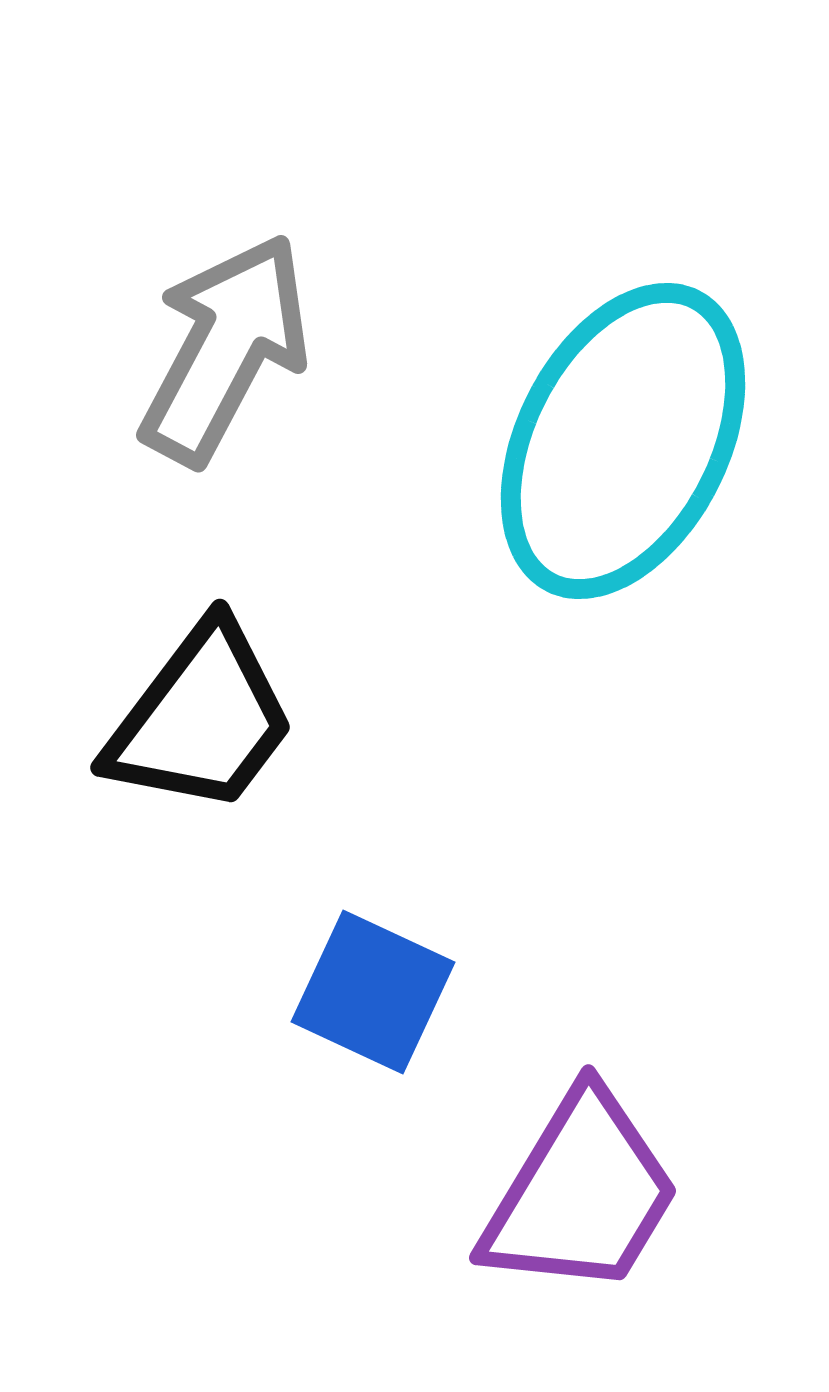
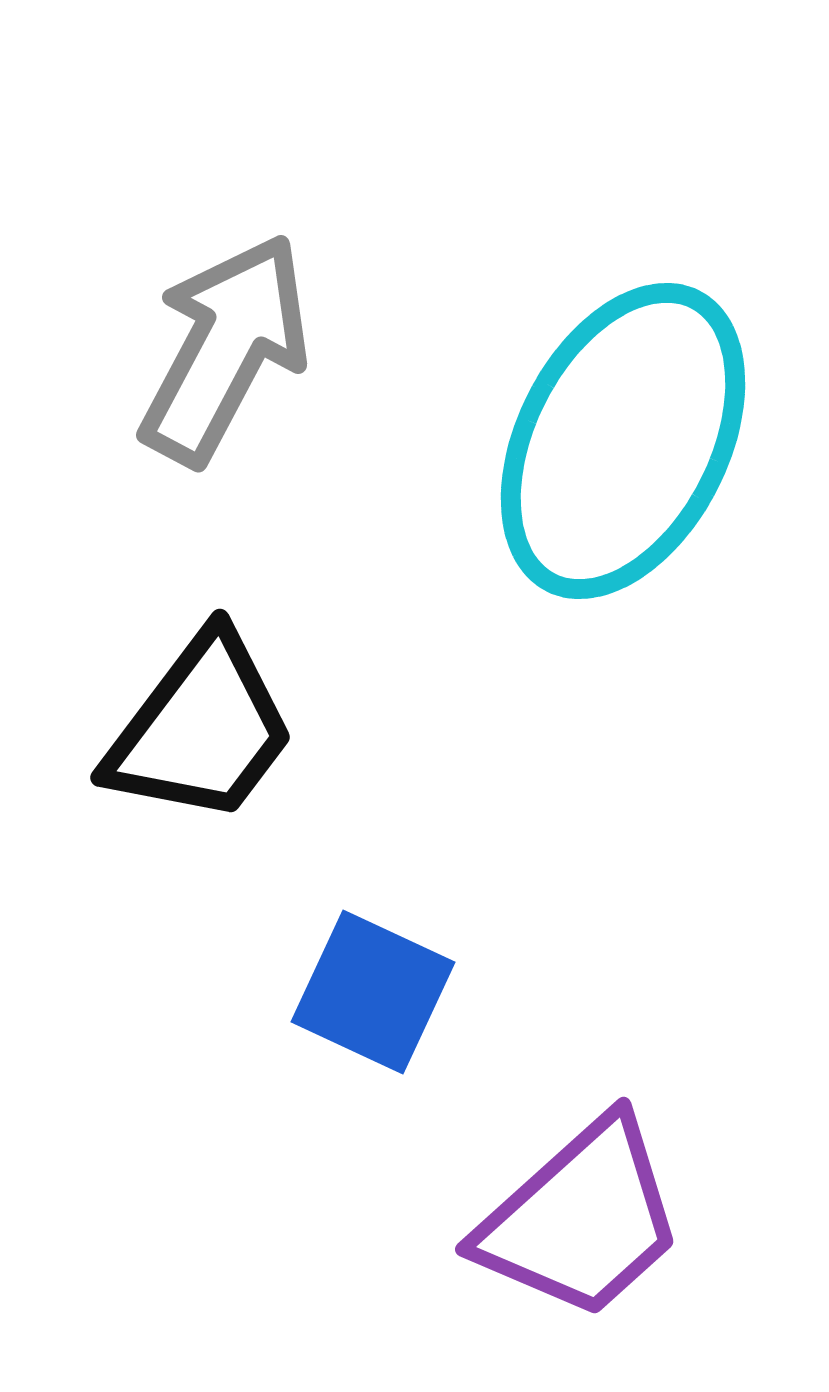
black trapezoid: moved 10 px down
purple trapezoid: moved 25 px down; rotated 17 degrees clockwise
